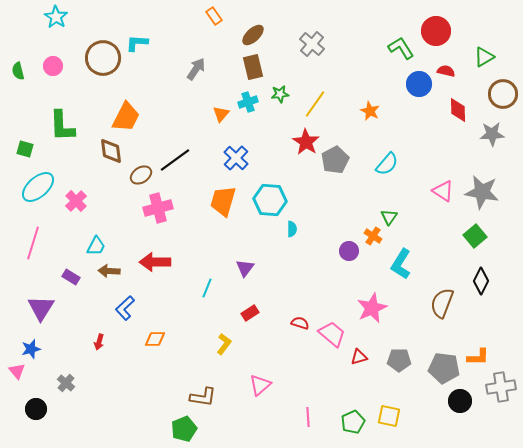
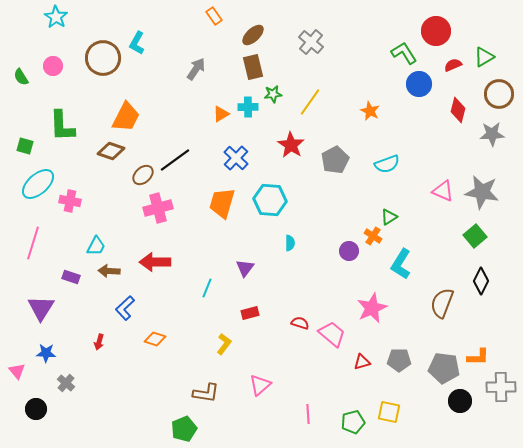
cyan L-shape at (137, 43): rotated 65 degrees counterclockwise
gray cross at (312, 44): moved 1 px left, 2 px up
green L-shape at (401, 48): moved 3 px right, 5 px down
green semicircle at (18, 71): moved 3 px right, 6 px down; rotated 18 degrees counterclockwise
red semicircle at (446, 71): moved 7 px right, 6 px up; rotated 36 degrees counterclockwise
green star at (280, 94): moved 7 px left
brown circle at (503, 94): moved 4 px left
cyan cross at (248, 102): moved 5 px down; rotated 18 degrees clockwise
yellow line at (315, 104): moved 5 px left, 2 px up
red diamond at (458, 110): rotated 15 degrees clockwise
orange triangle at (221, 114): rotated 18 degrees clockwise
red star at (306, 142): moved 15 px left, 3 px down
green square at (25, 149): moved 3 px up
brown diamond at (111, 151): rotated 64 degrees counterclockwise
cyan semicircle at (387, 164): rotated 30 degrees clockwise
brown ellipse at (141, 175): moved 2 px right; rotated 10 degrees counterclockwise
cyan ellipse at (38, 187): moved 3 px up
pink triangle at (443, 191): rotated 10 degrees counterclockwise
pink cross at (76, 201): moved 6 px left; rotated 35 degrees counterclockwise
orange trapezoid at (223, 201): moved 1 px left, 2 px down
green triangle at (389, 217): rotated 24 degrees clockwise
cyan semicircle at (292, 229): moved 2 px left, 14 px down
purple rectangle at (71, 277): rotated 12 degrees counterclockwise
red rectangle at (250, 313): rotated 18 degrees clockwise
orange diamond at (155, 339): rotated 20 degrees clockwise
blue star at (31, 349): moved 15 px right, 4 px down; rotated 18 degrees clockwise
red triangle at (359, 357): moved 3 px right, 5 px down
gray cross at (501, 387): rotated 8 degrees clockwise
brown L-shape at (203, 397): moved 3 px right, 4 px up
yellow square at (389, 416): moved 4 px up
pink line at (308, 417): moved 3 px up
green pentagon at (353, 422): rotated 10 degrees clockwise
